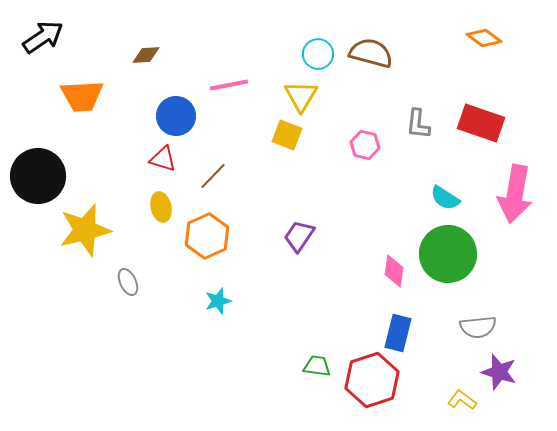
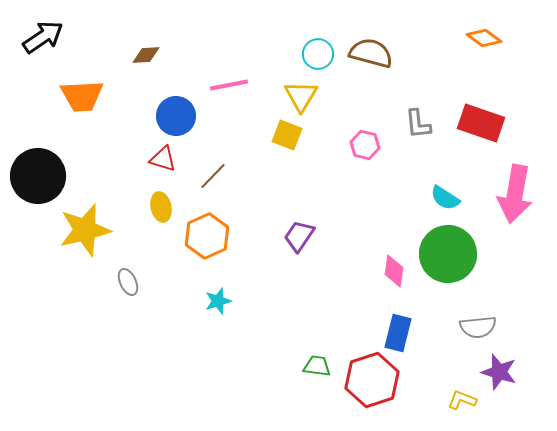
gray L-shape: rotated 12 degrees counterclockwise
yellow L-shape: rotated 16 degrees counterclockwise
